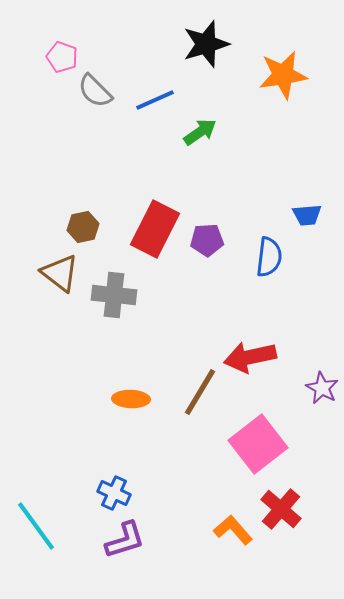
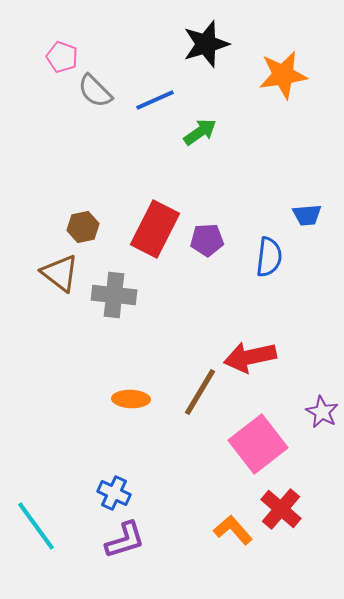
purple star: moved 24 px down
